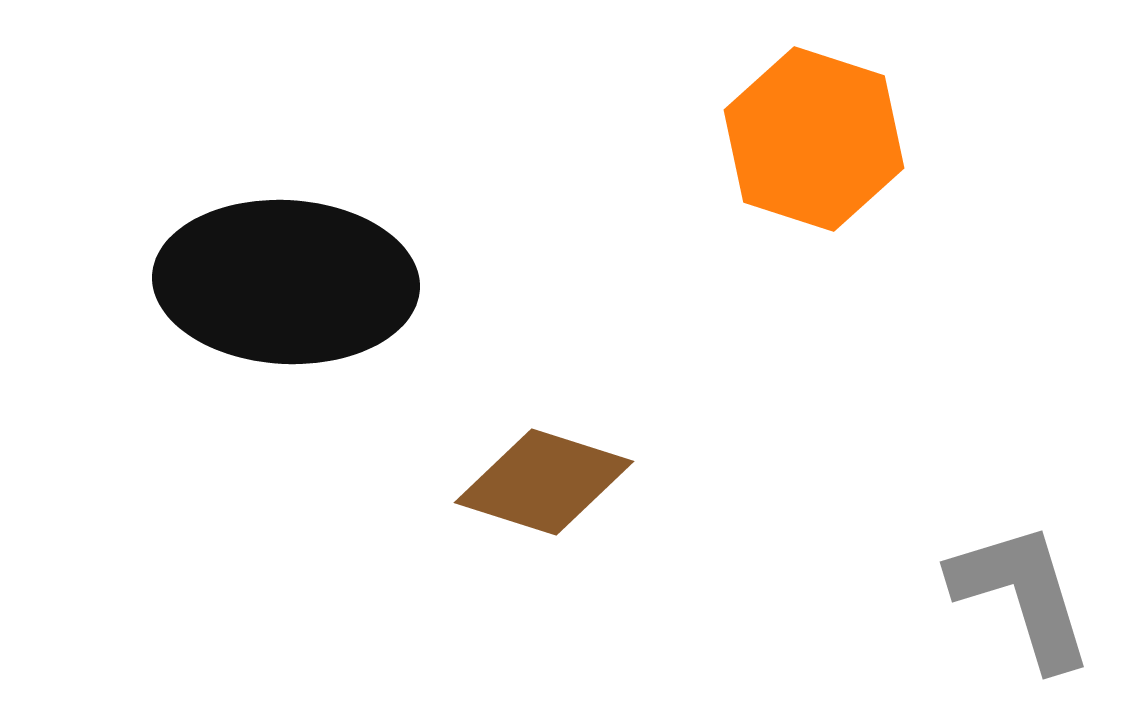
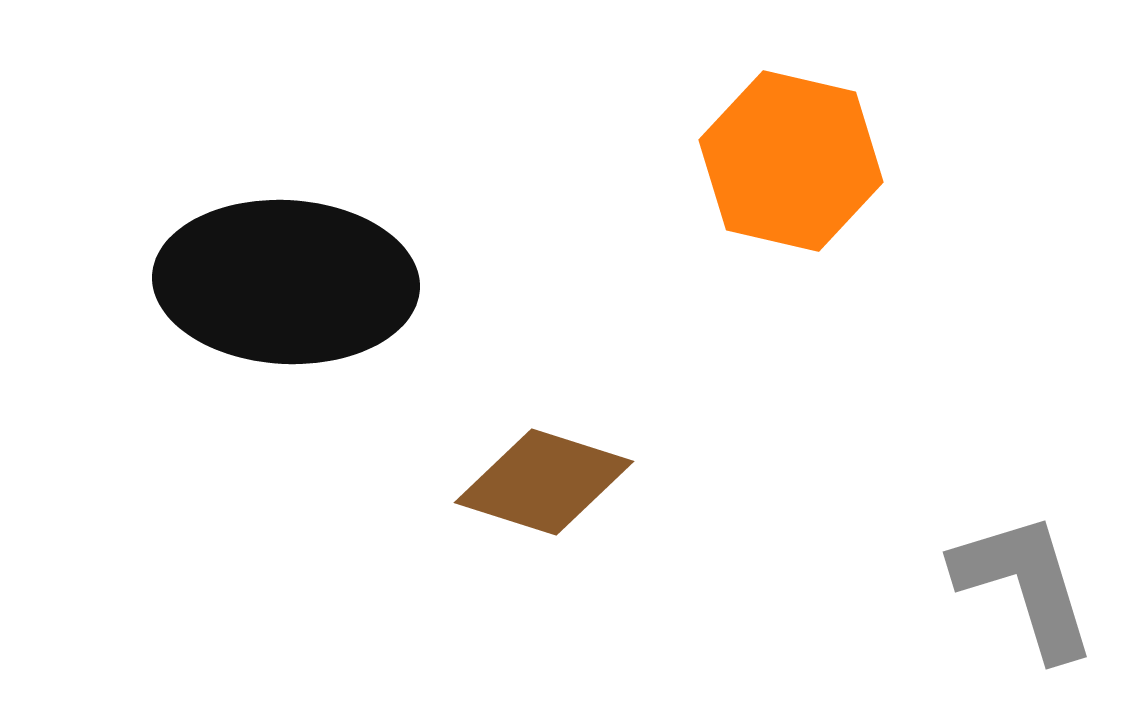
orange hexagon: moved 23 px left, 22 px down; rotated 5 degrees counterclockwise
gray L-shape: moved 3 px right, 10 px up
